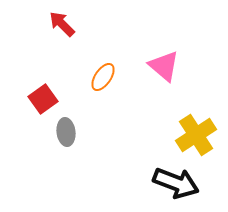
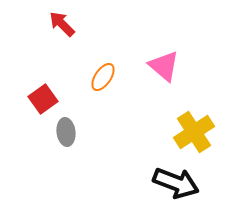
yellow cross: moved 2 px left, 3 px up
